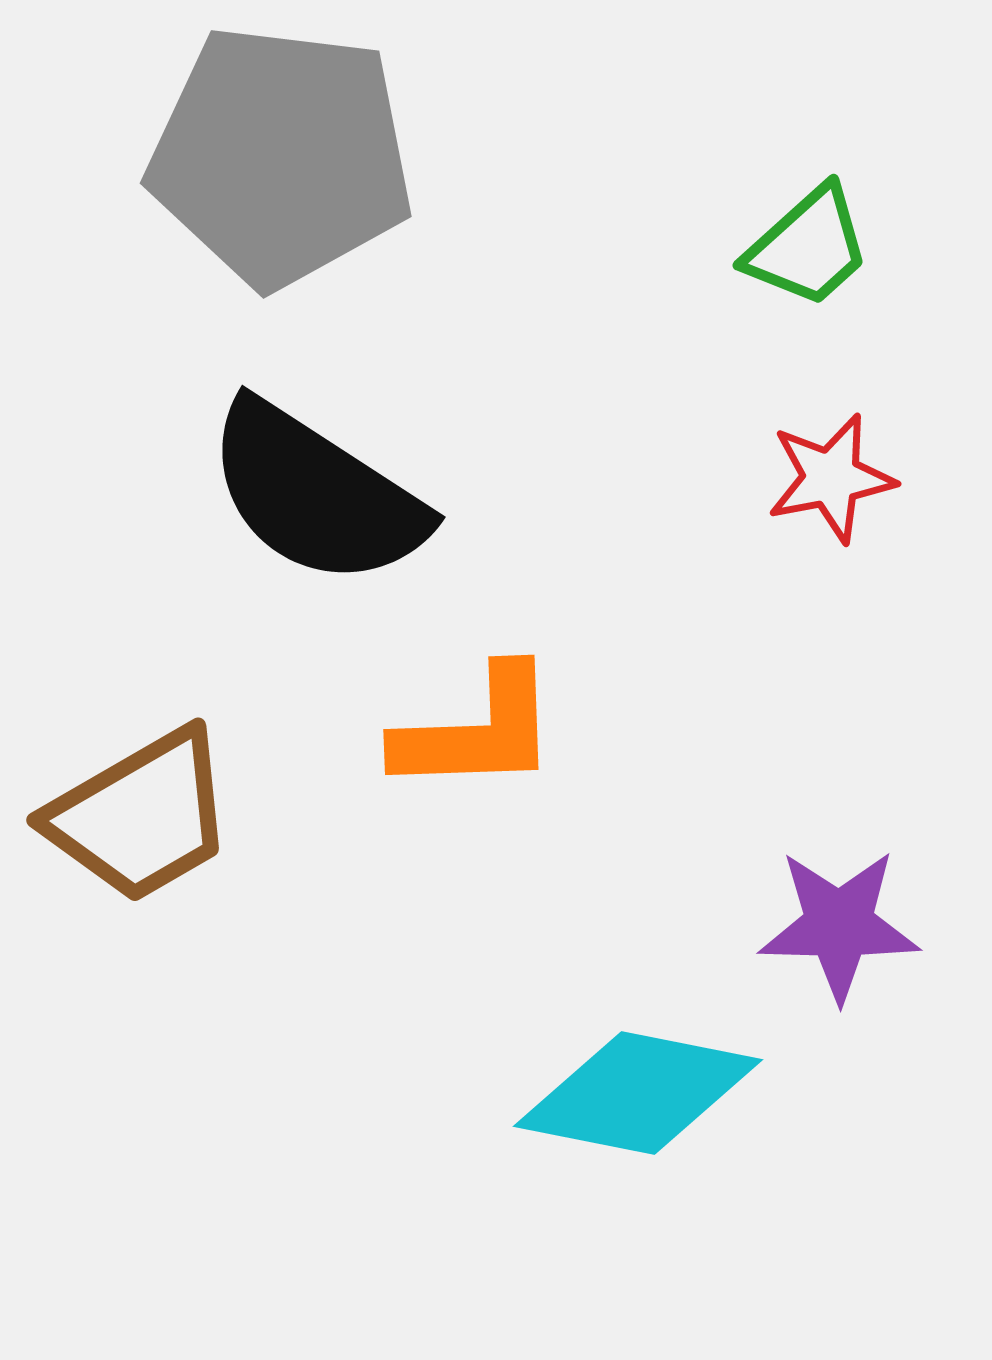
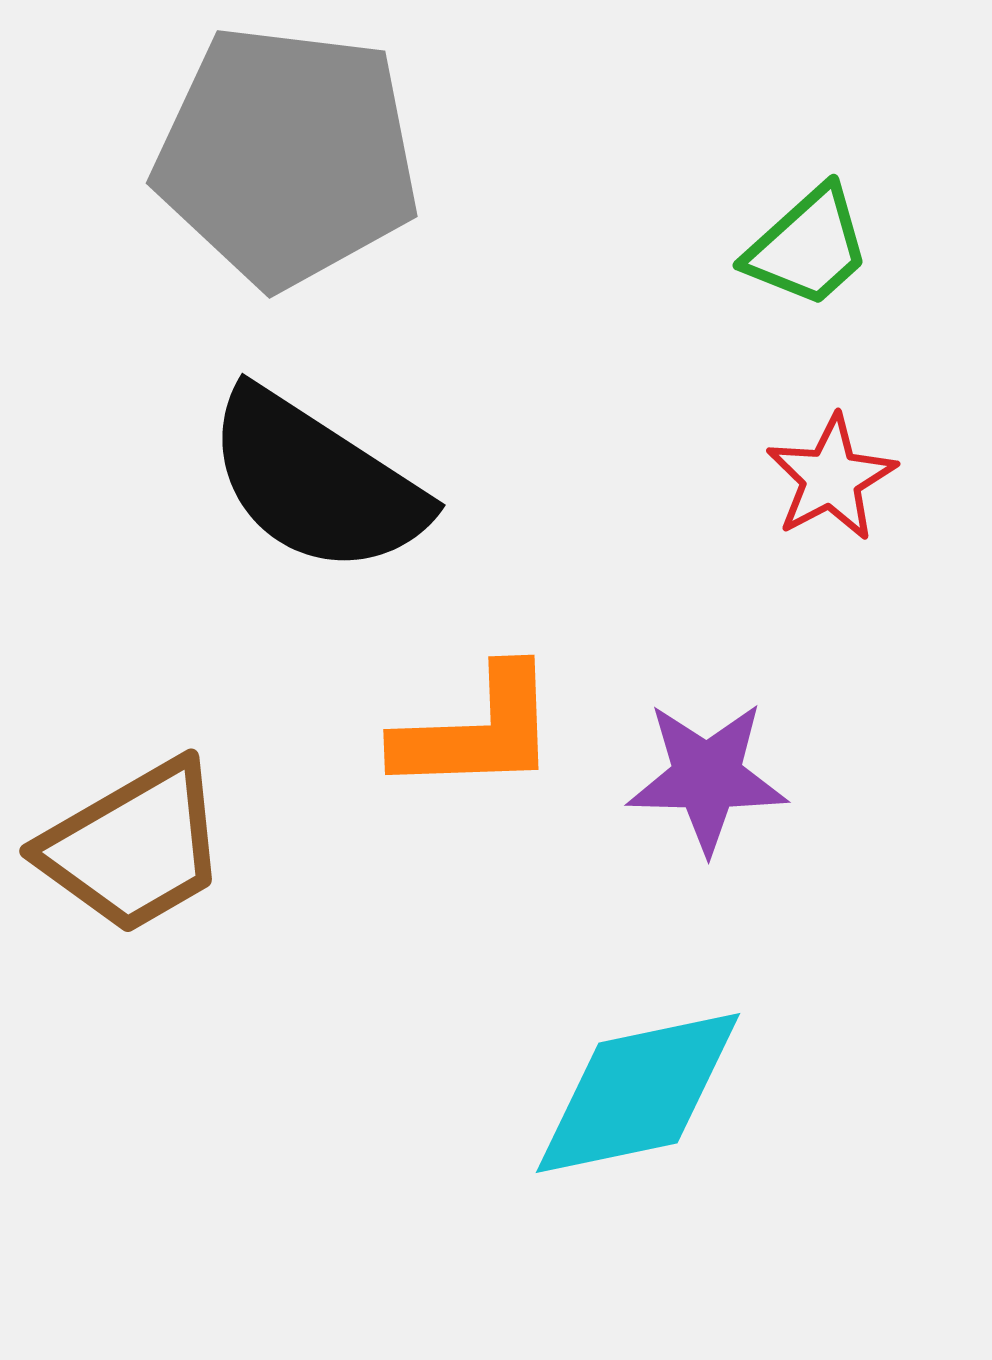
gray pentagon: moved 6 px right
red star: rotated 17 degrees counterclockwise
black semicircle: moved 12 px up
brown trapezoid: moved 7 px left, 31 px down
purple star: moved 132 px left, 148 px up
cyan diamond: rotated 23 degrees counterclockwise
